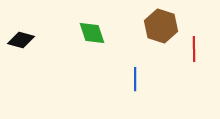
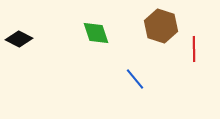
green diamond: moved 4 px right
black diamond: moved 2 px left, 1 px up; rotated 12 degrees clockwise
blue line: rotated 40 degrees counterclockwise
